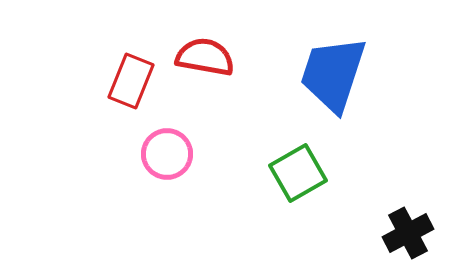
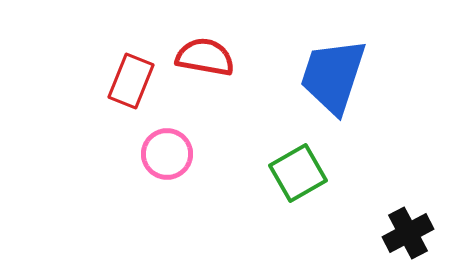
blue trapezoid: moved 2 px down
